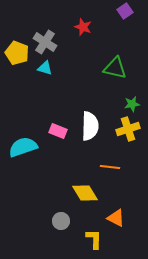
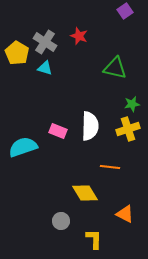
red star: moved 4 px left, 9 px down
yellow pentagon: rotated 10 degrees clockwise
orange triangle: moved 9 px right, 4 px up
